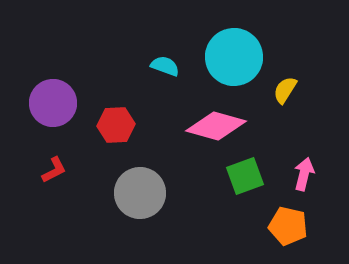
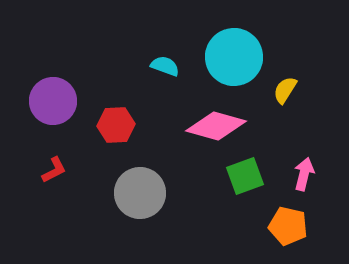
purple circle: moved 2 px up
